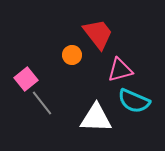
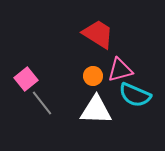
red trapezoid: rotated 20 degrees counterclockwise
orange circle: moved 21 px right, 21 px down
cyan semicircle: moved 1 px right, 6 px up
white triangle: moved 8 px up
